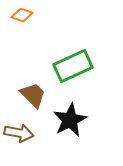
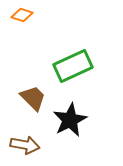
brown trapezoid: moved 3 px down
brown arrow: moved 6 px right, 12 px down
